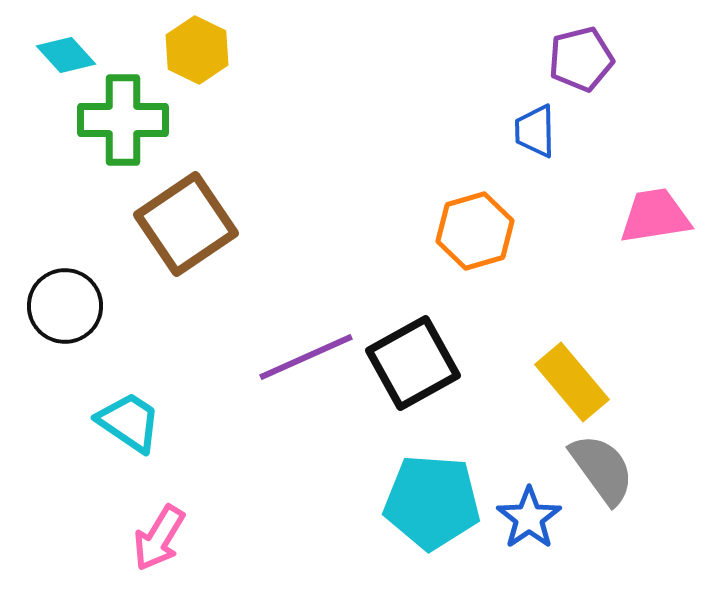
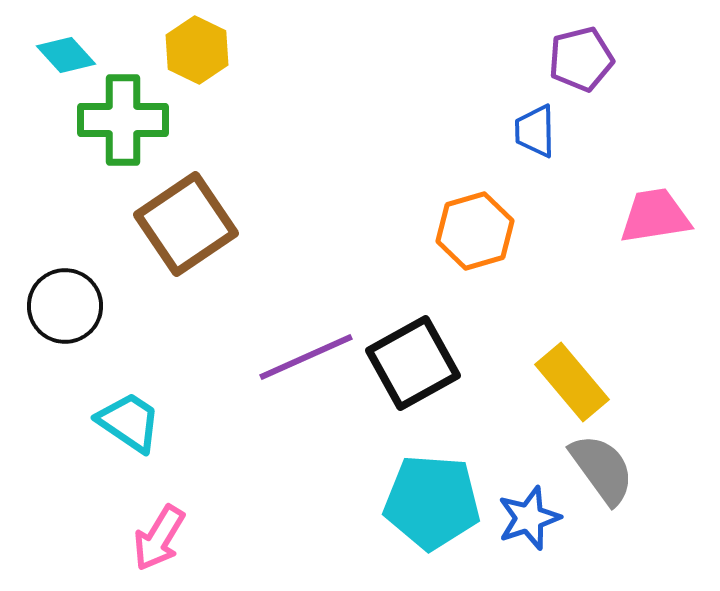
blue star: rotated 16 degrees clockwise
